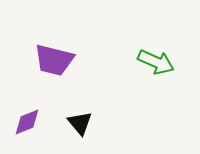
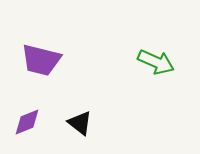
purple trapezoid: moved 13 px left
black triangle: rotated 12 degrees counterclockwise
